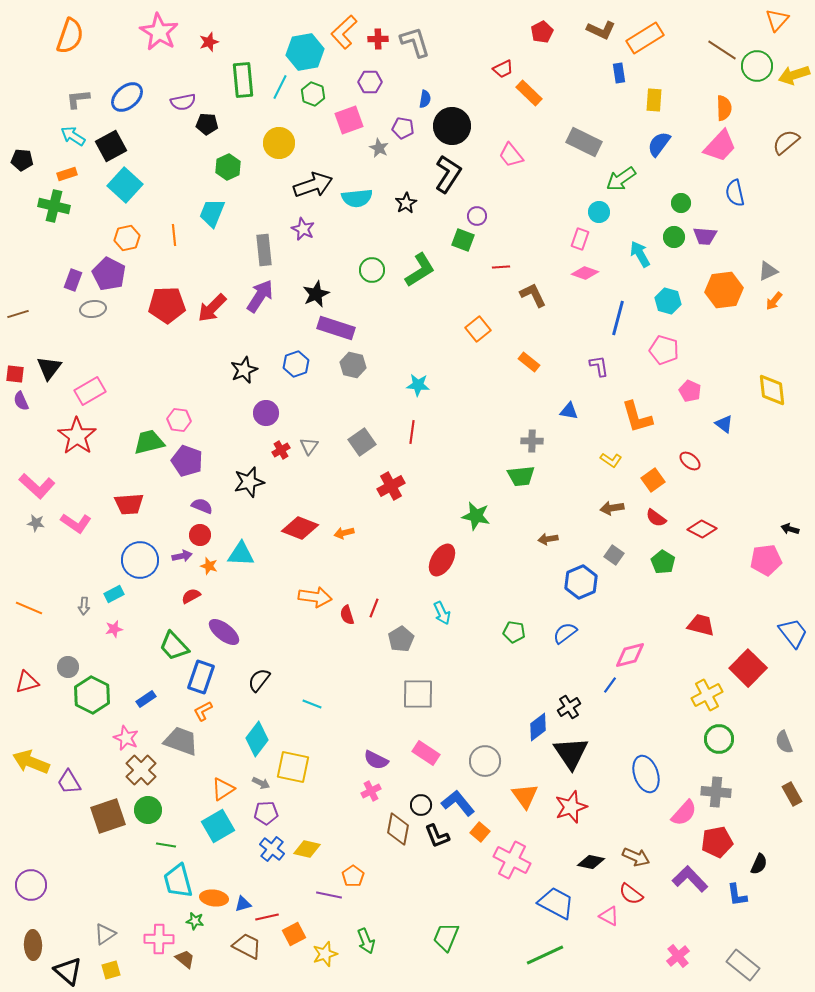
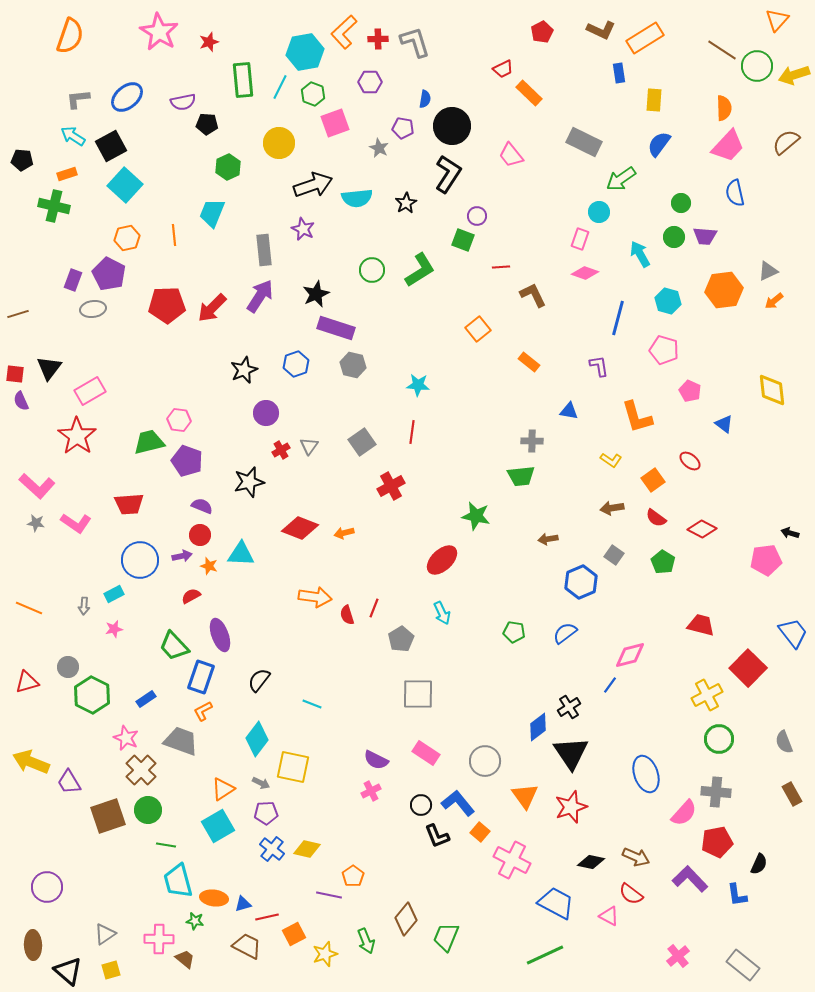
pink square at (349, 120): moved 14 px left, 3 px down
pink trapezoid at (720, 146): moved 8 px right
orange arrow at (774, 301): rotated 12 degrees clockwise
black arrow at (790, 529): moved 4 px down
red ellipse at (442, 560): rotated 16 degrees clockwise
purple ellipse at (224, 632): moved 4 px left, 3 px down; rotated 32 degrees clockwise
brown diamond at (398, 829): moved 8 px right, 90 px down; rotated 28 degrees clockwise
purple circle at (31, 885): moved 16 px right, 2 px down
